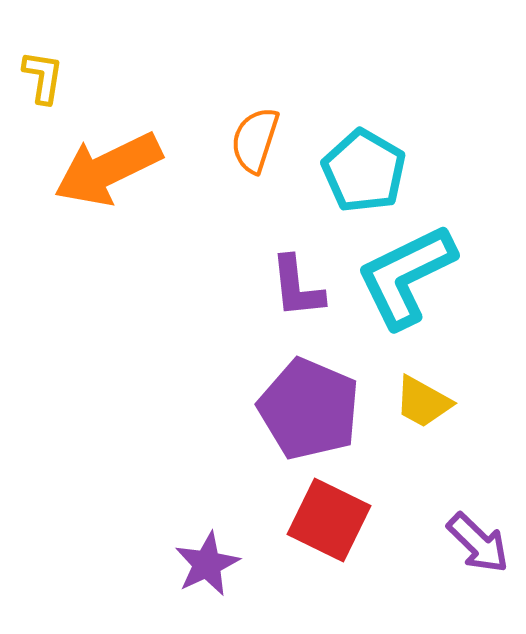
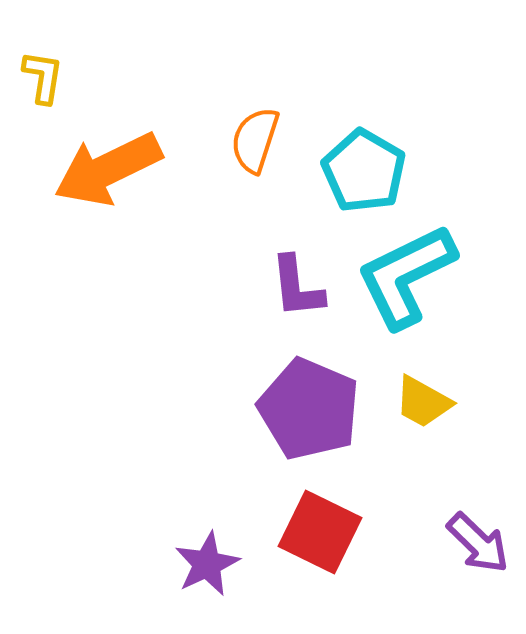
red square: moved 9 px left, 12 px down
